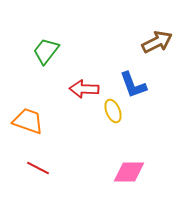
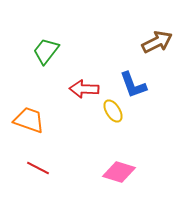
yellow ellipse: rotated 10 degrees counterclockwise
orange trapezoid: moved 1 px right, 1 px up
pink diamond: moved 10 px left; rotated 16 degrees clockwise
